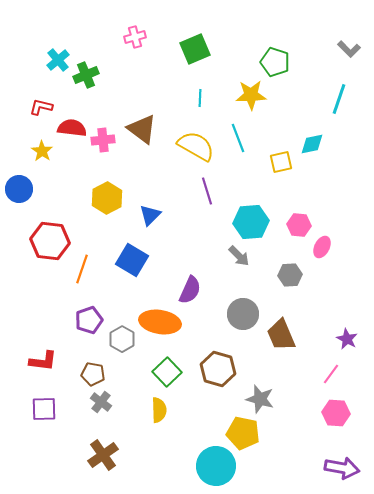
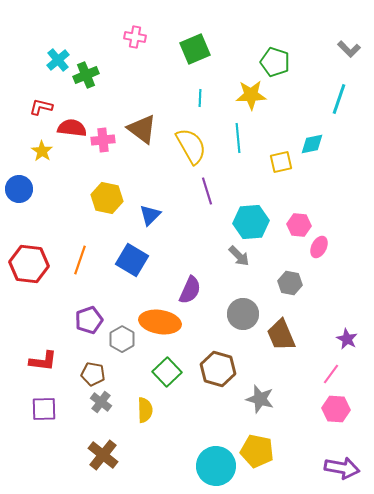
pink cross at (135, 37): rotated 25 degrees clockwise
cyan line at (238, 138): rotated 16 degrees clockwise
yellow semicircle at (196, 146): moved 5 px left; rotated 30 degrees clockwise
yellow hexagon at (107, 198): rotated 20 degrees counterclockwise
red hexagon at (50, 241): moved 21 px left, 23 px down
pink ellipse at (322, 247): moved 3 px left
orange line at (82, 269): moved 2 px left, 9 px up
gray hexagon at (290, 275): moved 8 px down; rotated 15 degrees clockwise
yellow semicircle at (159, 410): moved 14 px left
pink hexagon at (336, 413): moved 4 px up
yellow pentagon at (243, 433): moved 14 px right, 18 px down
brown cross at (103, 455): rotated 16 degrees counterclockwise
